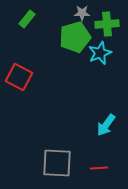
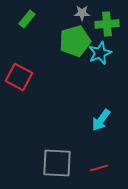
green pentagon: moved 4 px down
cyan arrow: moved 5 px left, 5 px up
red line: rotated 12 degrees counterclockwise
